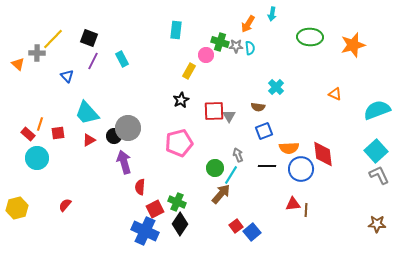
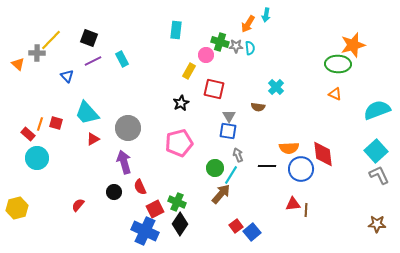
cyan arrow at (272, 14): moved 6 px left, 1 px down
green ellipse at (310, 37): moved 28 px right, 27 px down
yellow line at (53, 39): moved 2 px left, 1 px down
purple line at (93, 61): rotated 36 degrees clockwise
black star at (181, 100): moved 3 px down
red square at (214, 111): moved 22 px up; rotated 15 degrees clockwise
blue square at (264, 131): moved 36 px left; rotated 30 degrees clockwise
red square at (58, 133): moved 2 px left, 10 px up; rotated 24 degrees clockwise
black circle at (114, 136): moved 56 px down
red triangle at (89, 140): moved 4 px right, 1 px up
red semicircle at (140, 187): rotated 28 degrees counterclockwise
red semicircle at (65, 205): moved 13 px right
